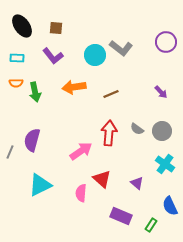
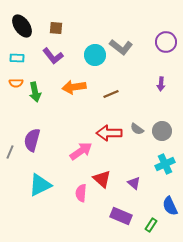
gray L-shape: moved 1 px up
purple arrow: moved 8 px up; rotated 48 degrees clockwise
red arrow: rotated 95 degrees counterclockwise
cyan cross: rotated 30 degrees clockwise
purple triangle: moved 3 px left
